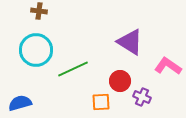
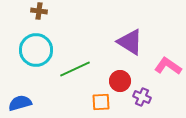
green line: moved 2 px right
